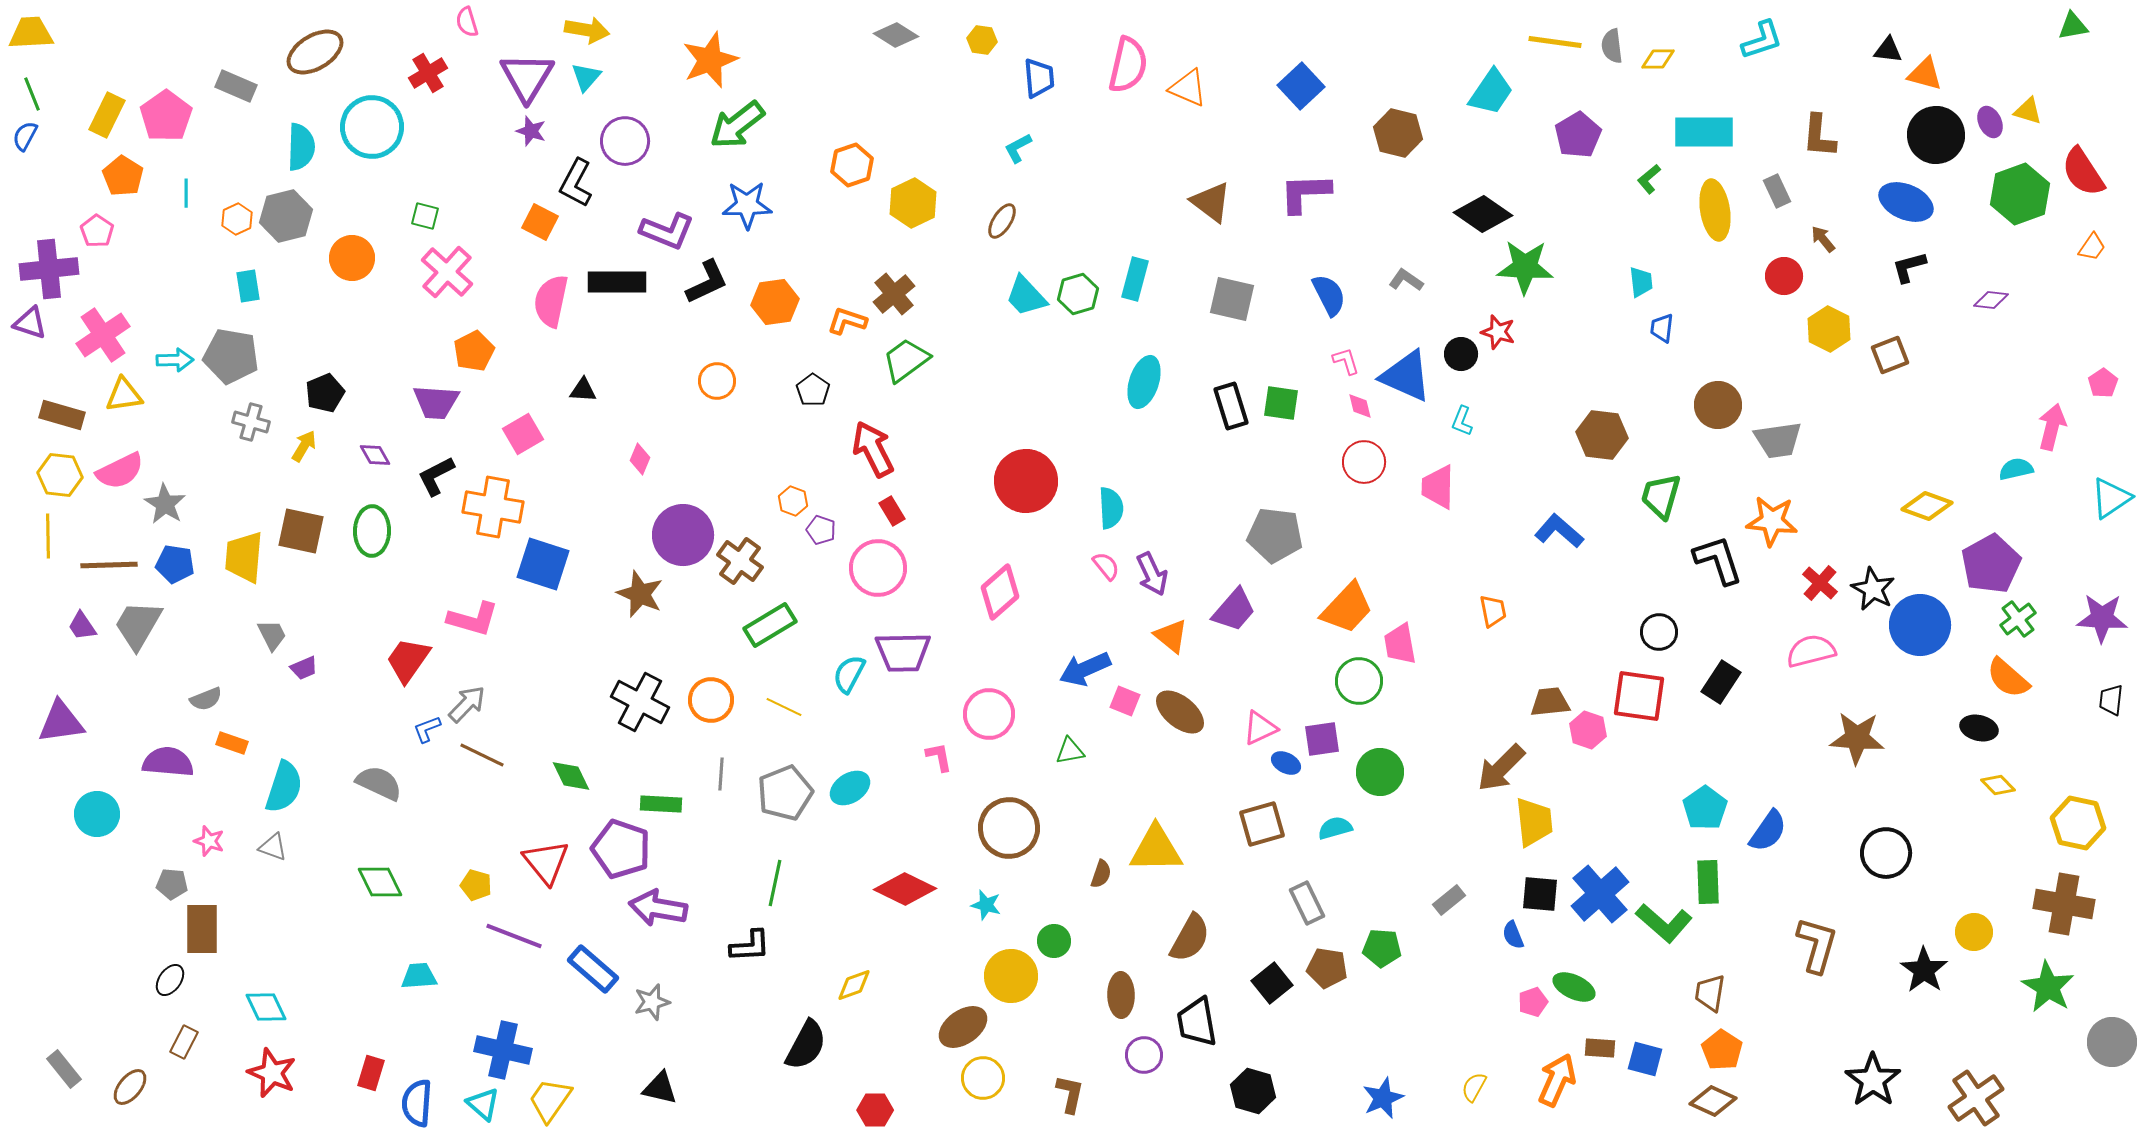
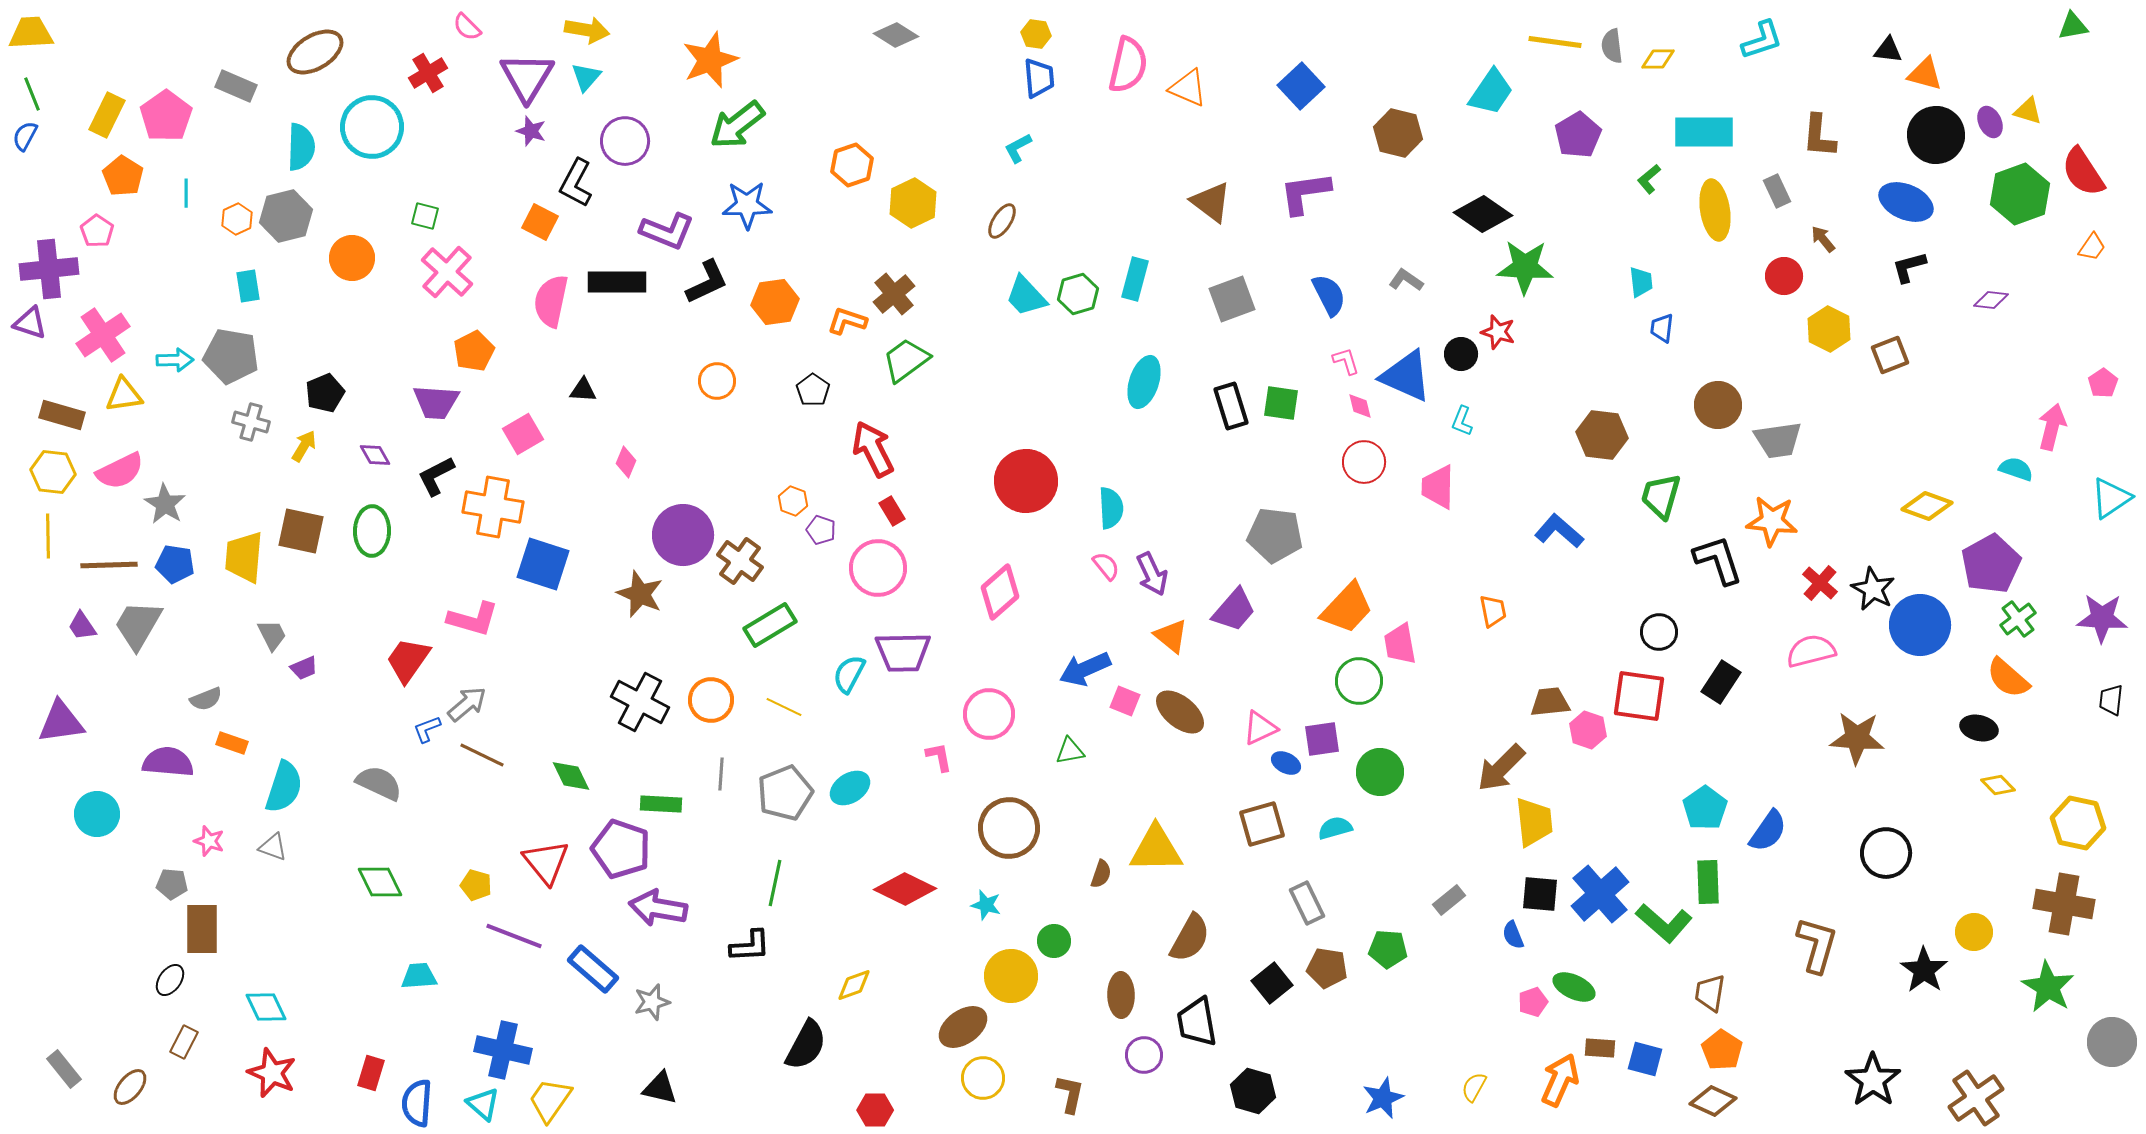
pink semicircle at (467, 22): moved 5 px down; rotated 28 degrees counterclockwise
yellow hexagon at (982, 40): moved 54 px right, 6 px up
purple L-shape at (1305, 193): rotated 6 degrees counterclockwise
gray square at (1232, 299): rotated 33 degrees counterclockwise
pink diamond at (640, 459): moved 14 px left, 3 px down
cyan semicircle at (2016, 469): rotated 32 degrees clockwise
yellow hexagon at (60, 475): moved 7 px left, 3 px up
gray arrow at (467, 704): rotated 6 degrees clockwise
green pentagon at (1382, 948): moved 6 px right, 1 px down
orange arrow at (1557, 1080): moved 3 px right
